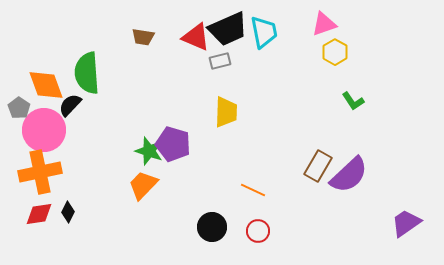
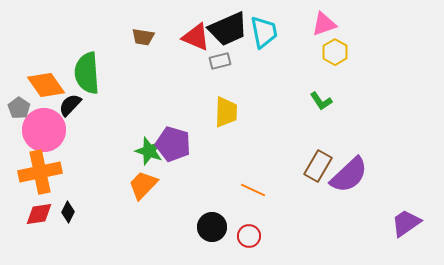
orange diamond: rotated 15 degrees counterclockwise
green L-shape: moved 32 px left
red circle: moved 9 px left, 5 px down
